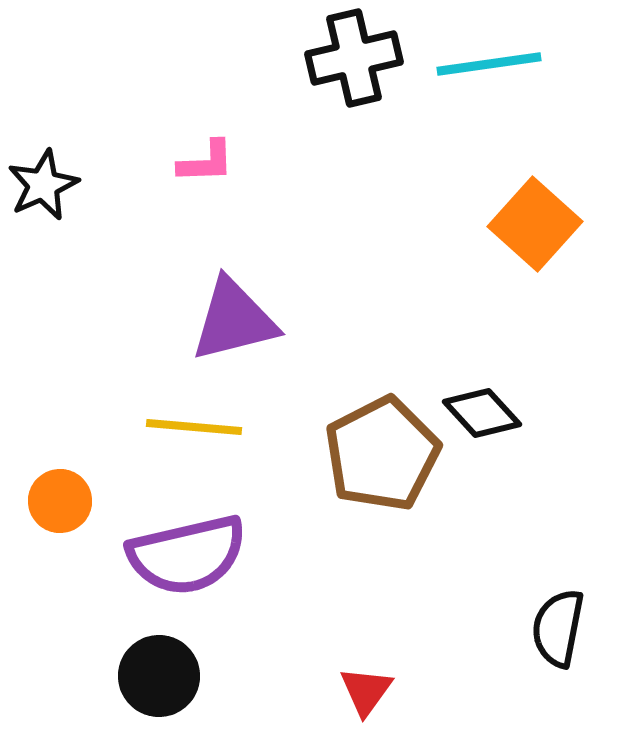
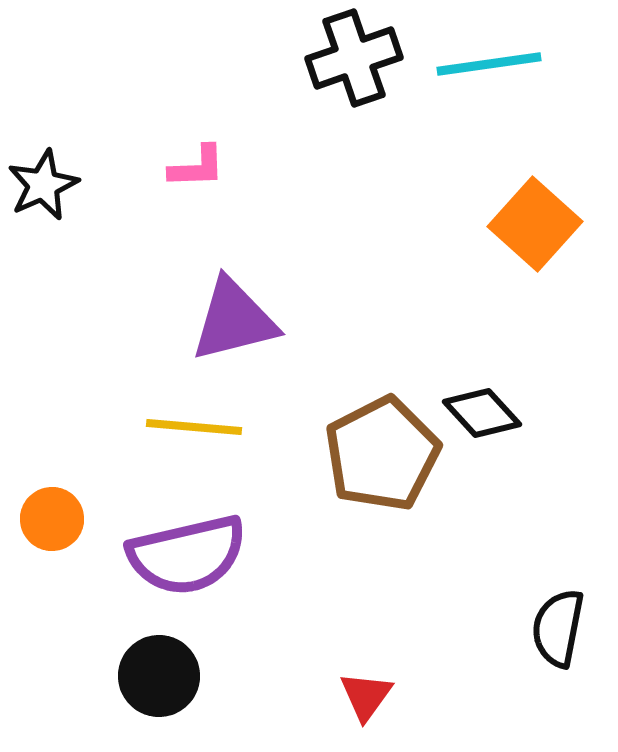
black cross: rotated 6 degrees counterclockwise
pink L-shape: moved 9 px left, 5 px down
orange circle: moved 8 px left, 18 px down
red triangle: moved 5 px down
